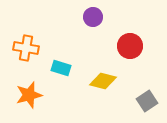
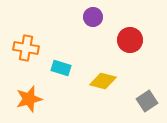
red circle: moved 6 px up
orange star: moved 4 px down
